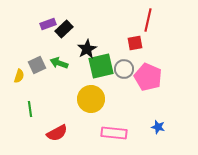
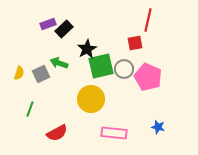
gray square: moved 4 px right, 9 px down
yellow semicircle: moved 3 px up
green line: rotated 28 degrees clockwise
